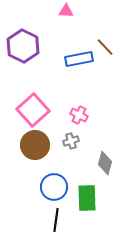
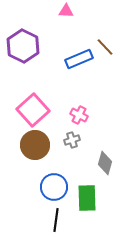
blue rectangle: rotated 12 degrees counterclockwise
gray cross: moved 1 px right, 1 px up
